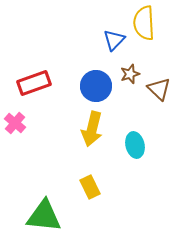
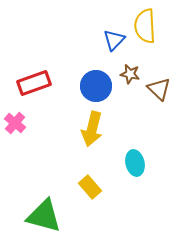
yellow semicircle: moved 1 px right, 3 px down
brown star: rotated 30 degrees clockwise
cyan ellipse: moved 18 px down
yellow rectangle: rotated 15 degrees counterclockwise
green triangle: rotated 9 degrees clockwise
